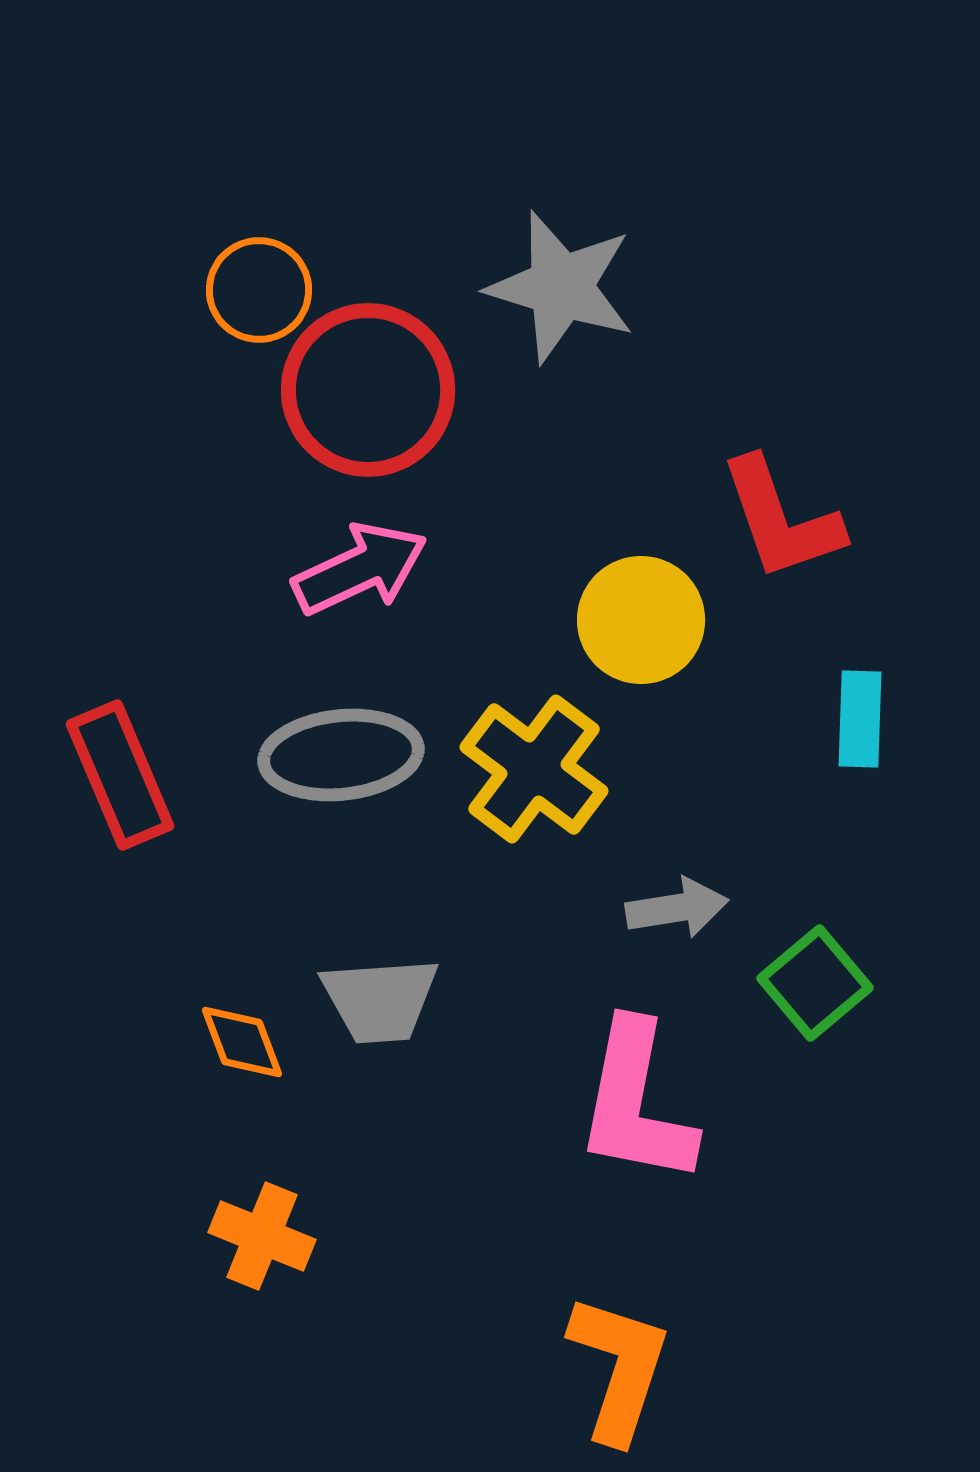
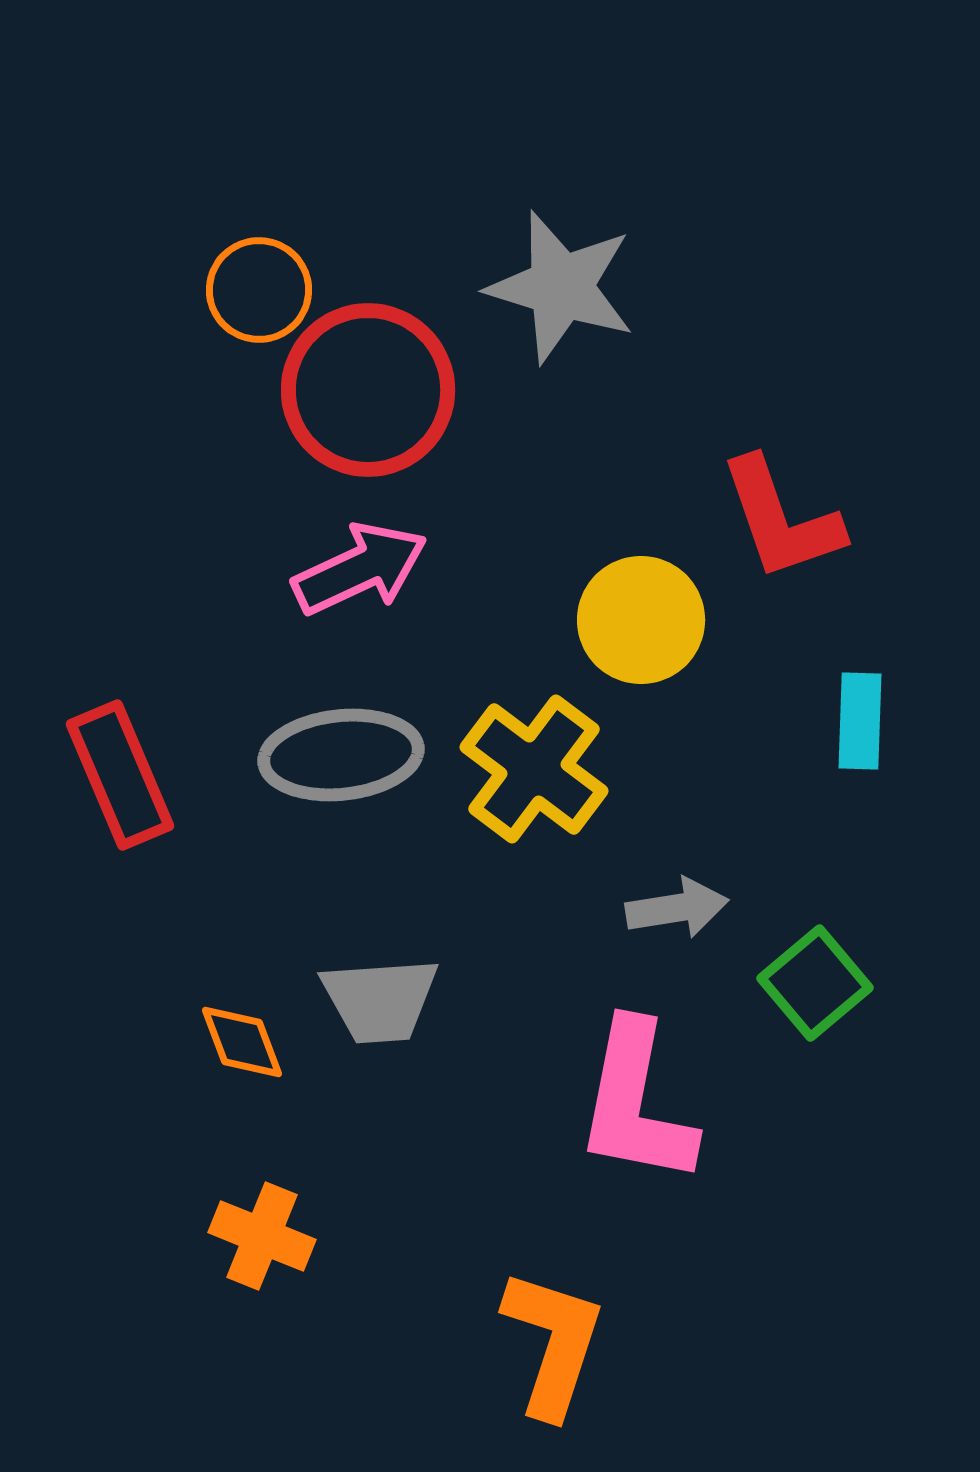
cyan rectangle: moved 2 px down
orange L-shape: moved 66 px left, 25 px up
